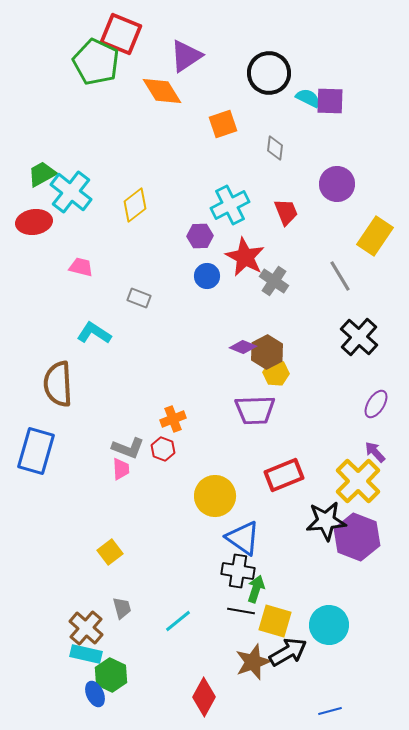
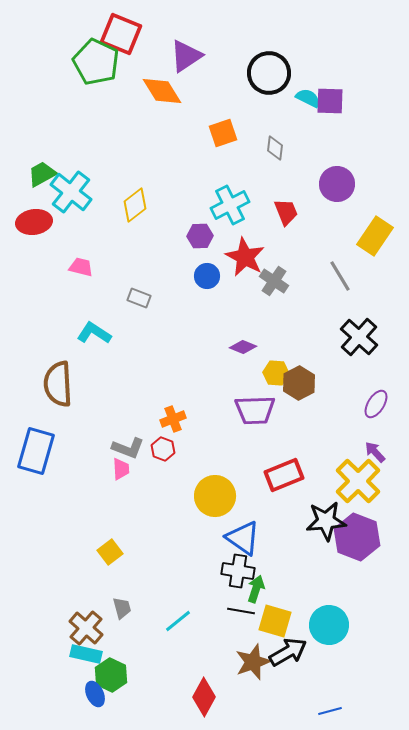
orange square at (223, 124): moved 9 px down
brown hexagon at (267, 352): moved 32 px right, 31 px down
